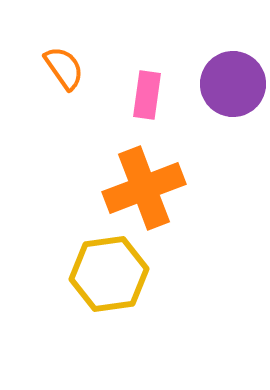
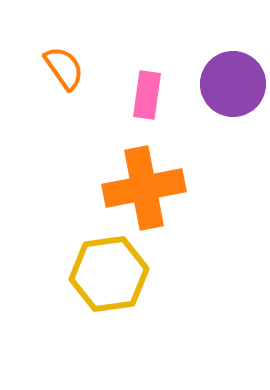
orange cross: rotated 10 degrees clockwise
